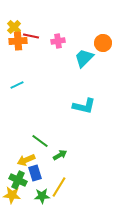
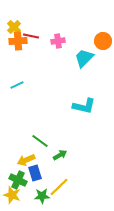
orange circle: moved 2 px up
yellow line: rotated 15 degrees clockwise
yellow star: rotated 12 degrees clockwise
